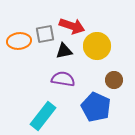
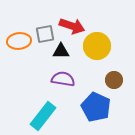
black triangle: moved 3 px left; rotated 12 degrees clockwise
